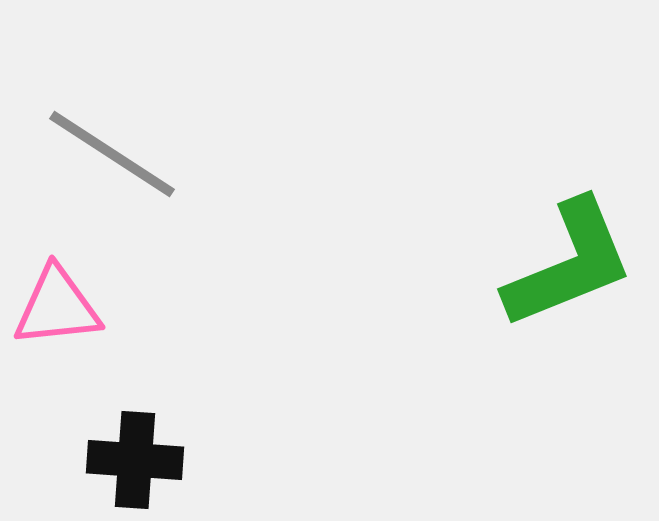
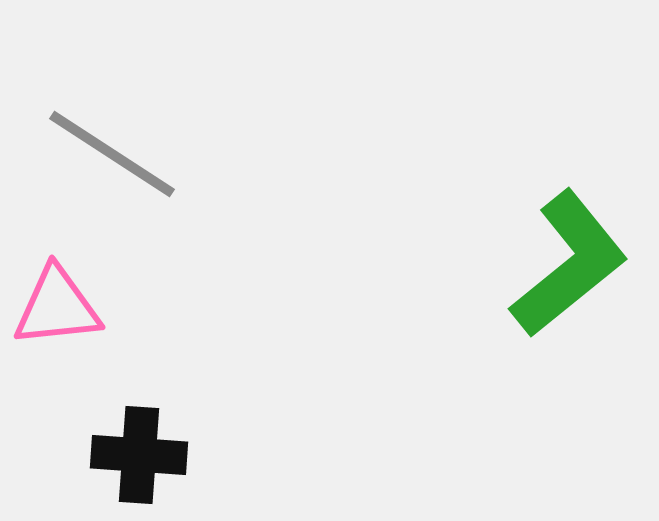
green L-shape: rotated 17 degrees counterclockwise
black cross: moved 4 px right, 5 px up
